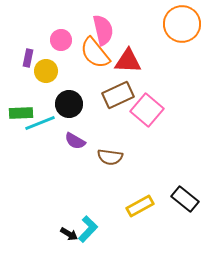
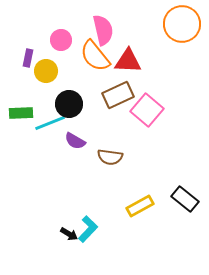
orange semicircle: moved 3 px down
cyan line: moved 10 px right
